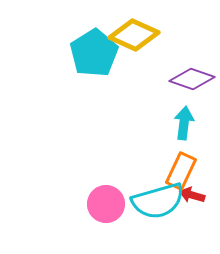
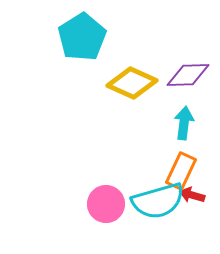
yellow diamond: moved 2 px left, 48 px down
cyan pentagon: moved 12 px left, 16 px up
purple diamond: moved 4 px left, 4 px up; rotated 21 degrees counterclockwise
